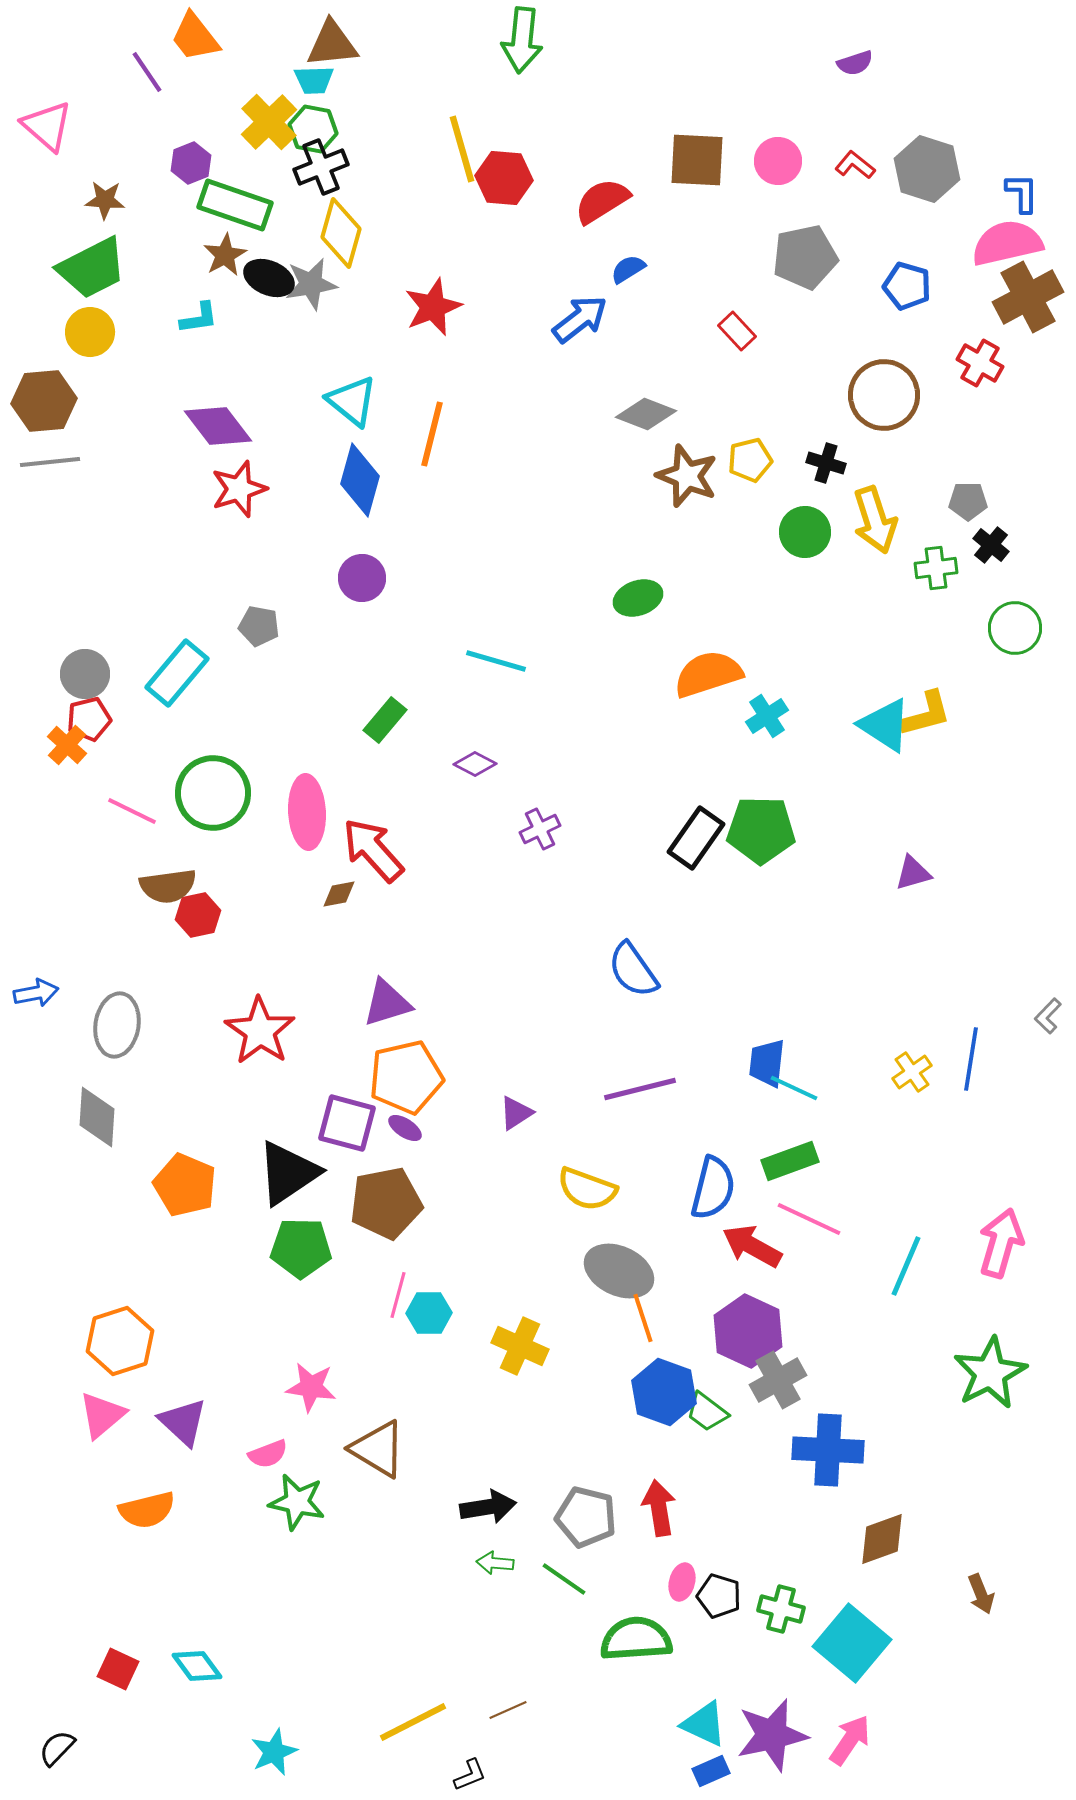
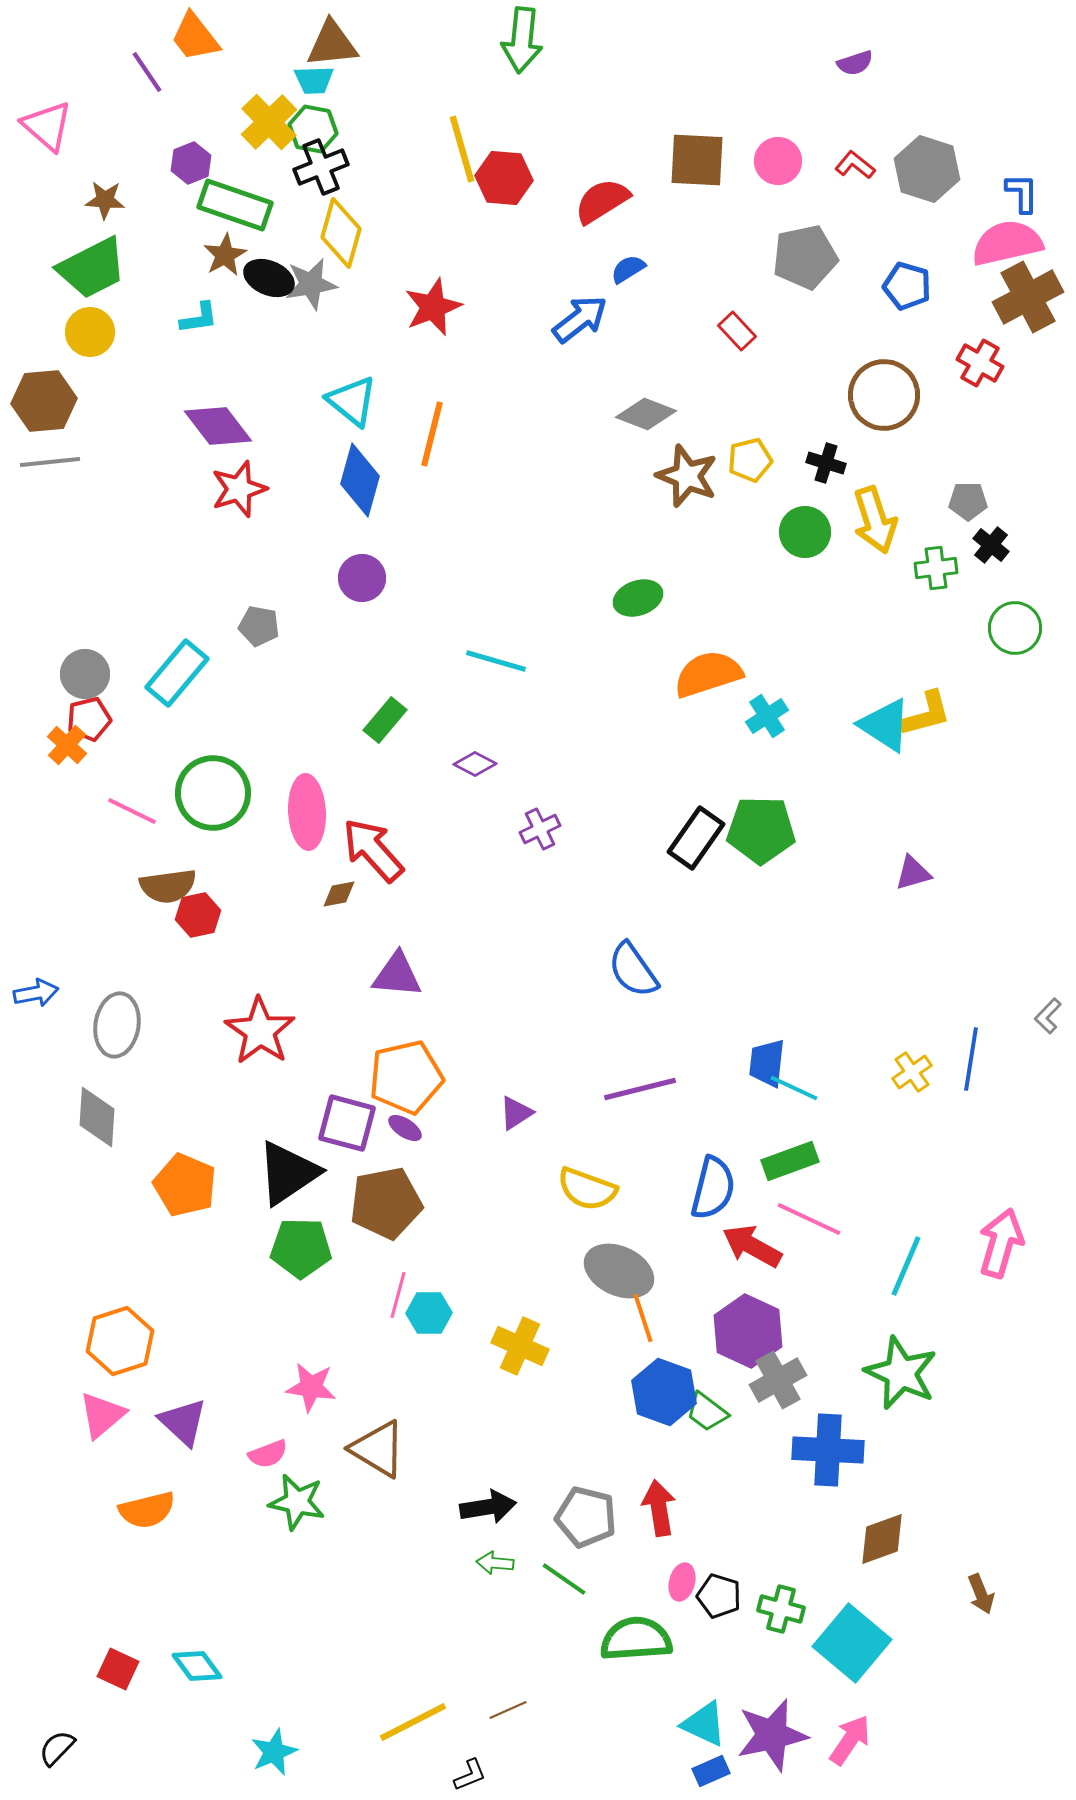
purple triangle at (387, 1003): moved 10 px right, 28 px up; rotated 22 degrees clockwise
green star at (990, 1373): moved 89 px left; rotated 20 degrees counterclockwise
